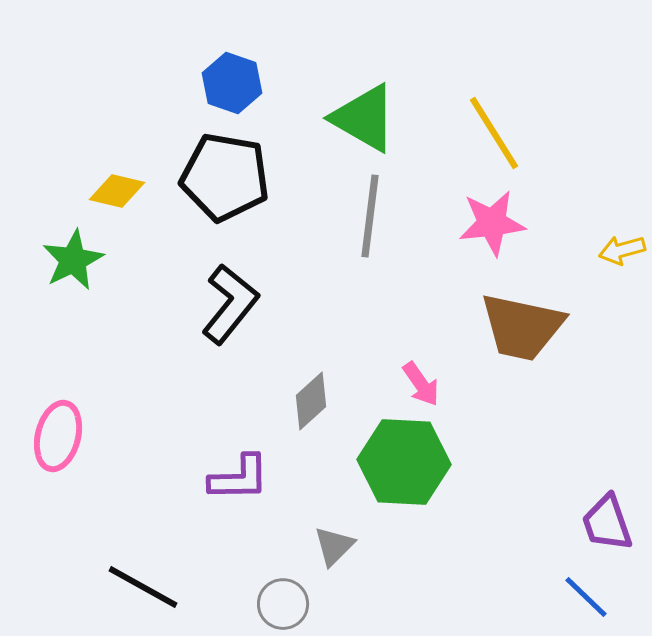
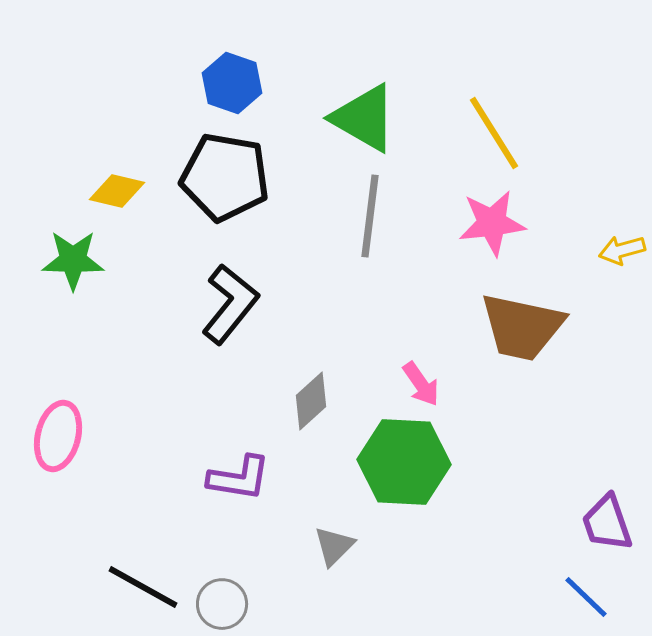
green star: rotated 28 degrees clockwise
purple L-shape: rotated 10 degrees clockwise
gray circle: moved 61 px left
